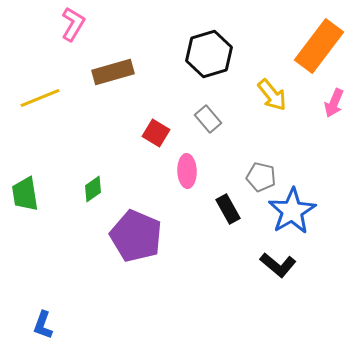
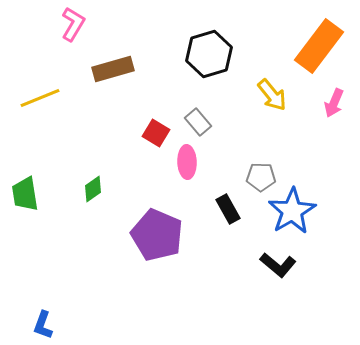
brown rectangle: moved 3 px up
gray rectangle: moved 10 px left, 3 px down
pink ellipse: moved 9 px up
gray pentagon: rotated 12 degrees counterclockwise
purple pentagon: moved 21 px right, 1 px up
